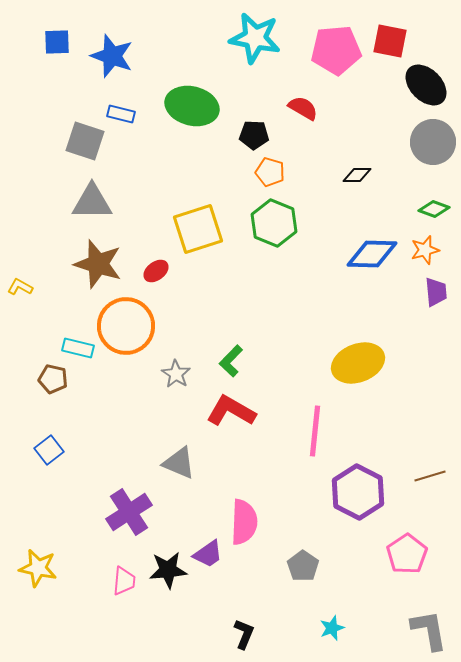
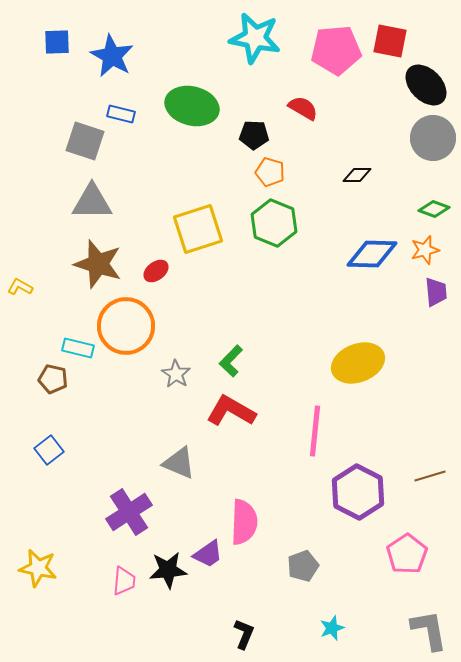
blue star at (112, 56): rotated 9 degrees clockwise
gray circle at (433, 142): moved 4 px up
gray pentagon at (303, 566): rotated 16 degrees clockwise
